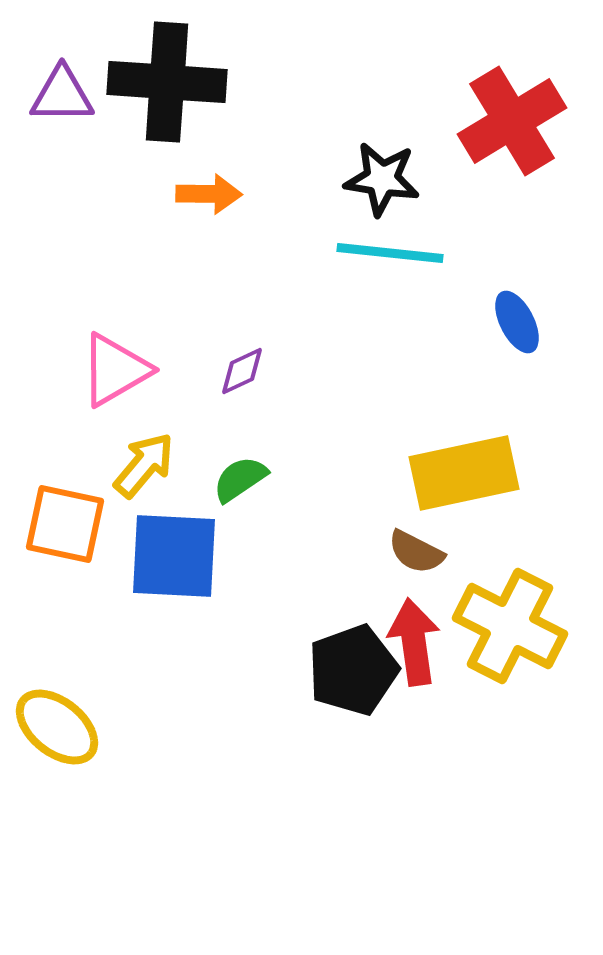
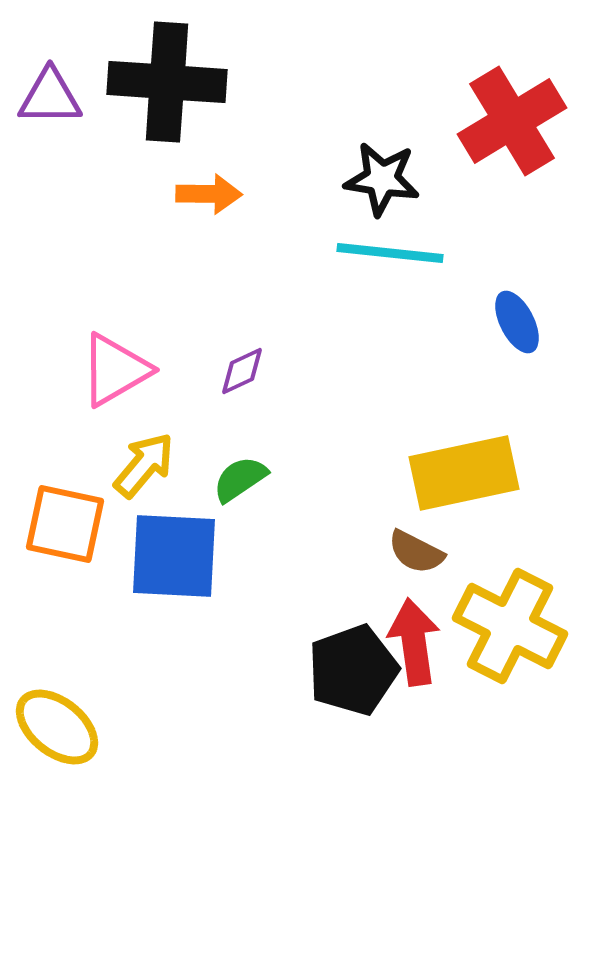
purple triangle: moved 12 px left, 2 px down
